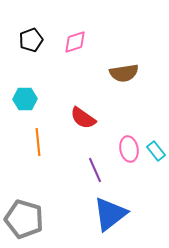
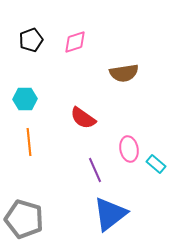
orange line: moved 9 px left
cyan rectangle: moved 13 px down; rotated 12 degrees counterclockwise
